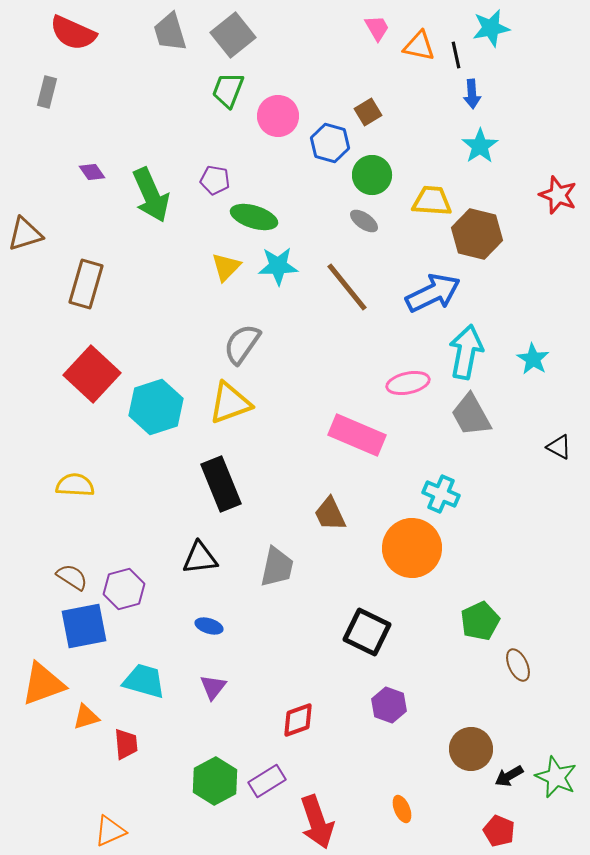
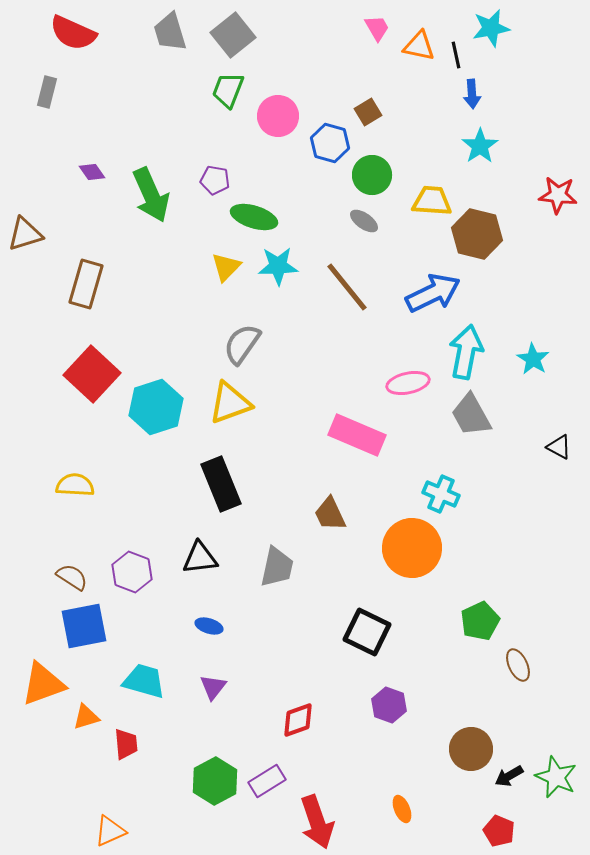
red star at (558, 195): rotated 15 degrees counterclockwise
purple hexagon at (124, 589): moved 8 px right, 17 px up; rotated 24 degrees counterclockwise
